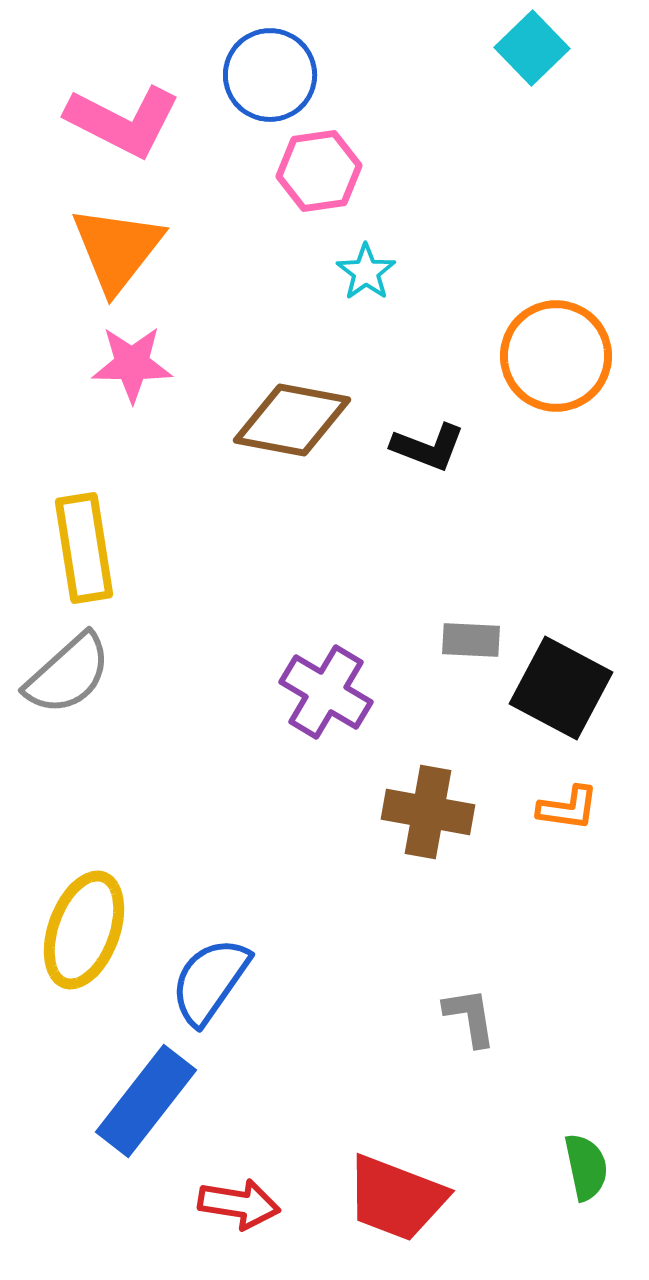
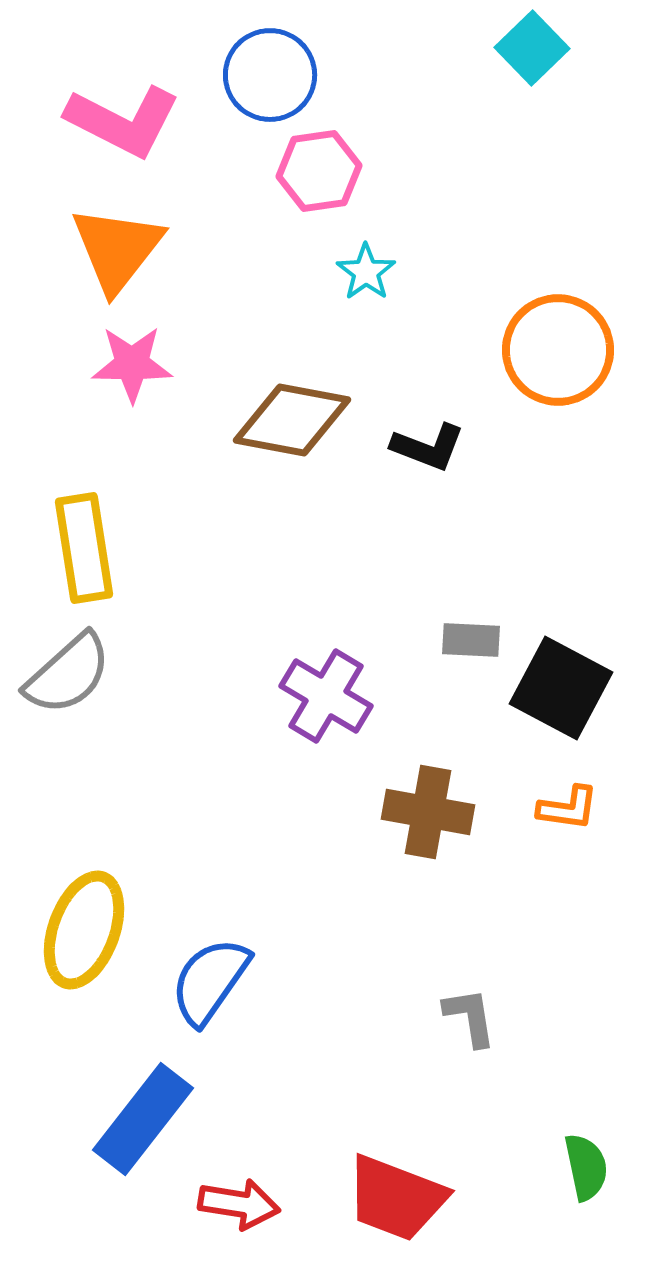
orange circle: moved 2 px right, 6 px up
purple cross: moved 4 px down
blue rectangle: moved 3 px left, 18 px down
